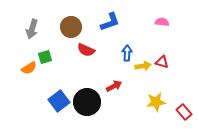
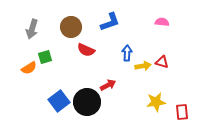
red arrow: moved 6 px left, 1 px up
red rectangle: moved 2 px left; rotated 35 degrees clockwise
